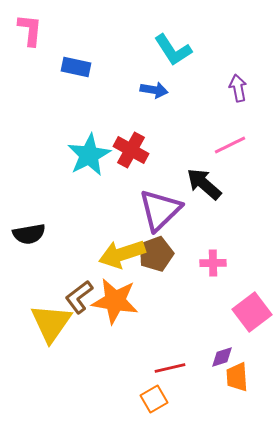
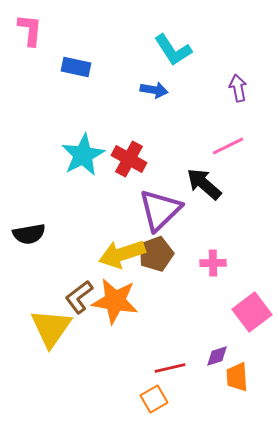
pink line: moved 2 px left, 1 px down
red cross: moved 2 px left, 9 px down
cyan star: moved 6 px left
yellow triangle: moved 5 px down
purple diamond: moved 5 px left, 1 px up
